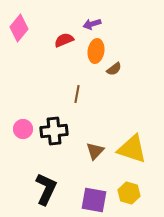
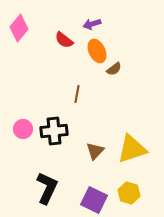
red semicircle: rotated 120 degrees counterclockwise
orange ellipse: moved 1 px right; rotated 35 degrees counterclockwise
yellow triangle: rotated 36 degrees counterclockwise
black L-shape: moved 1 px right, 1 px up
purple square: rotated 16 degrees clockwise
